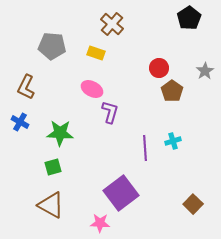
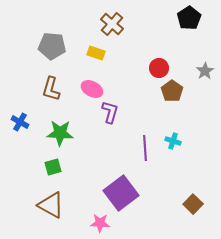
brown L-shape: moved 25 px right, 2 px down; rotated 10 degrees counterclockwise
cyan cross: rotated 35 degrees clockwise
